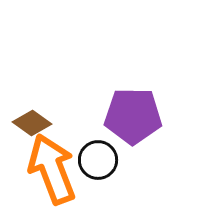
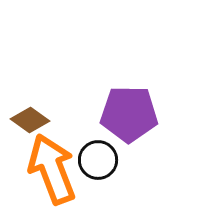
purple pentagon: moved 4 px left, 2 px up
brown diamond: moved 2 px left, 3 px up
